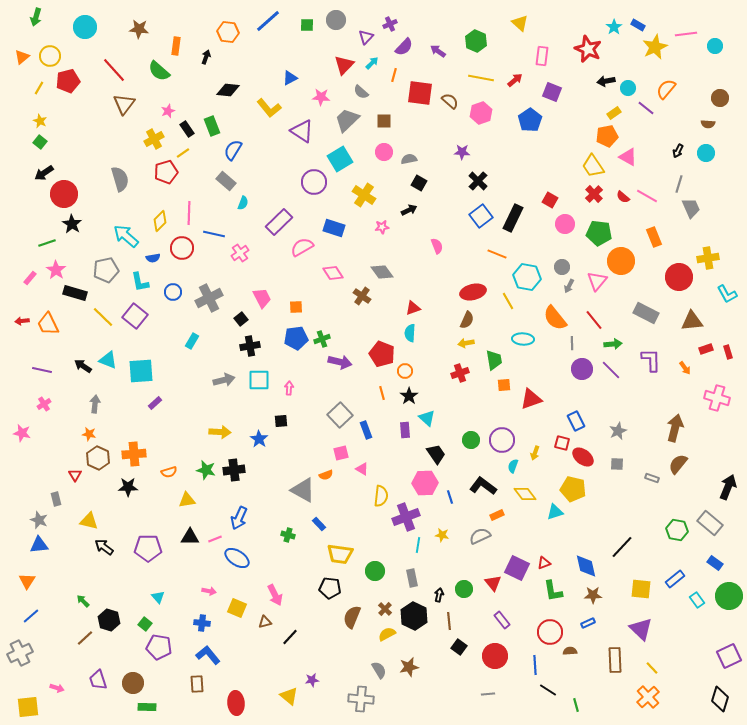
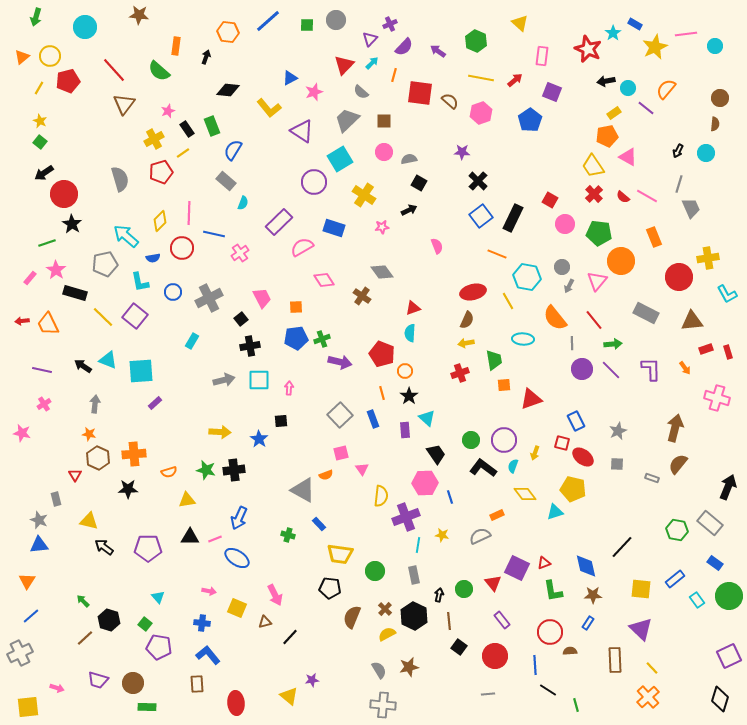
blue rectangle at (638, 25): moved 3 px left, 1 px up
cyan star at (614, 27): moved 1 px left, 6 px down
brown star at (139, 29): moved 14 px up
purple triangle at (366, 37): moved 4 px right, 2 px down
pink star at (321, 97): moved 7 px left, 5 px up; rotated 24 degrees counterclockwise
brown semicircle at (708, 124): moved 7 px right; rotated 88 degrees counterclockwise
red pentagon at (166, 172): moved 5 px left
gray pentagon at (106, 270): moved 1 px left, 6 px up
pink diamond at (333, 273): moved 9 px left, 7 px down
purple L-shape at (651, 360): moved 9 px down
blue rectangle at (366, 430): moved 7 px right, 11 px up
purple circle at (502, 440): moved 2 px right
pink triangle at (362, 469): rotated 24 degrees clockwise
black L-shape at (483, 486): moved 18 px up
black star at (128, 487): moved 2 px down
gray rectangle at (412, 578): moved 2 px right, 3 px up
blue rectangle at (588, 623): rotated 32 degrees counterclockwise
purple trapezoid at (98, 680): rotated 55 degrees counterclockwise
gray cross at (361, 699): moved 22 px right, 6 px down
